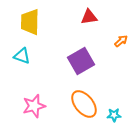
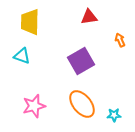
orange arrow: moved 1 px left, 1 px up; rotated 72 degrees counterclockwise
orange ellipse: moved 2 px left
